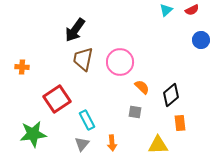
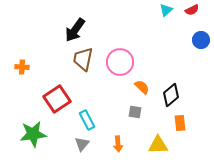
orange arrow: moved 6 px right, 1 px down
